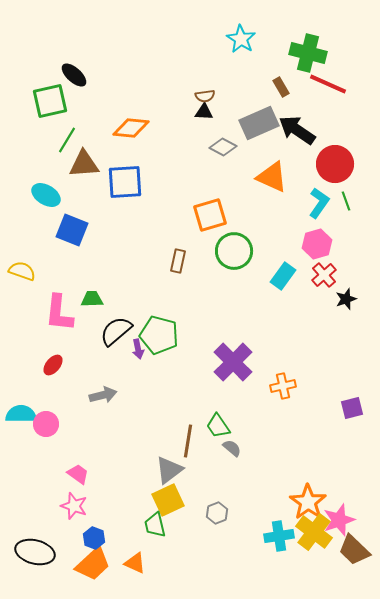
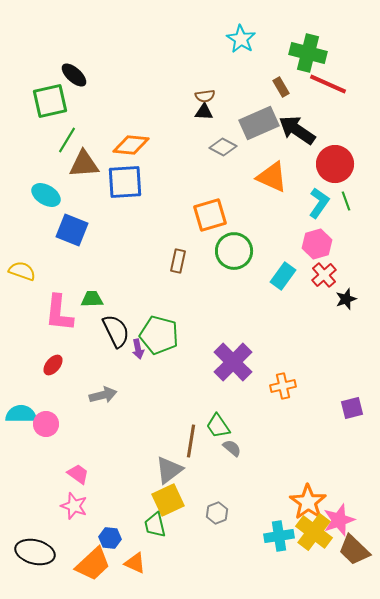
orange diamond at (131, 128): moved 17 px down
black semicircle at (116, 331): rotated 104 degrees clockwise
brown line at (188, 441): moved 3 px right
blue hexagon at (94, 538): moved 16 px right; rotated 15 degrees counterclockwise
